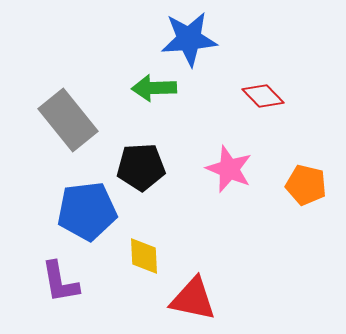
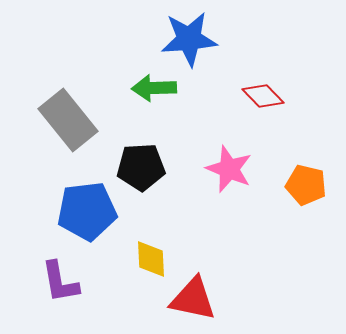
yellow diamond: moved 7 px right, 3 px down
